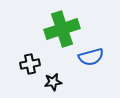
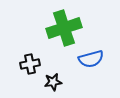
green cross: moved 2 px right, 1 px up
blue semicircle: moved 2 px down
